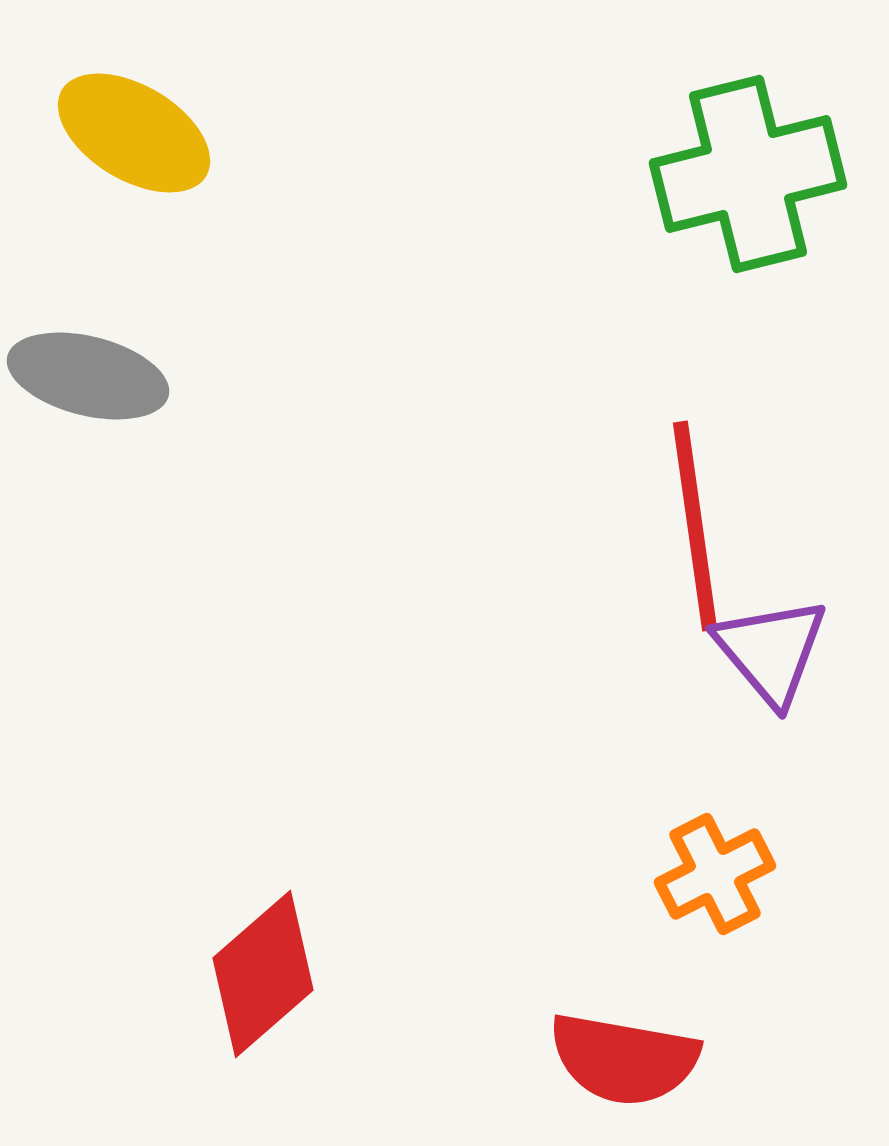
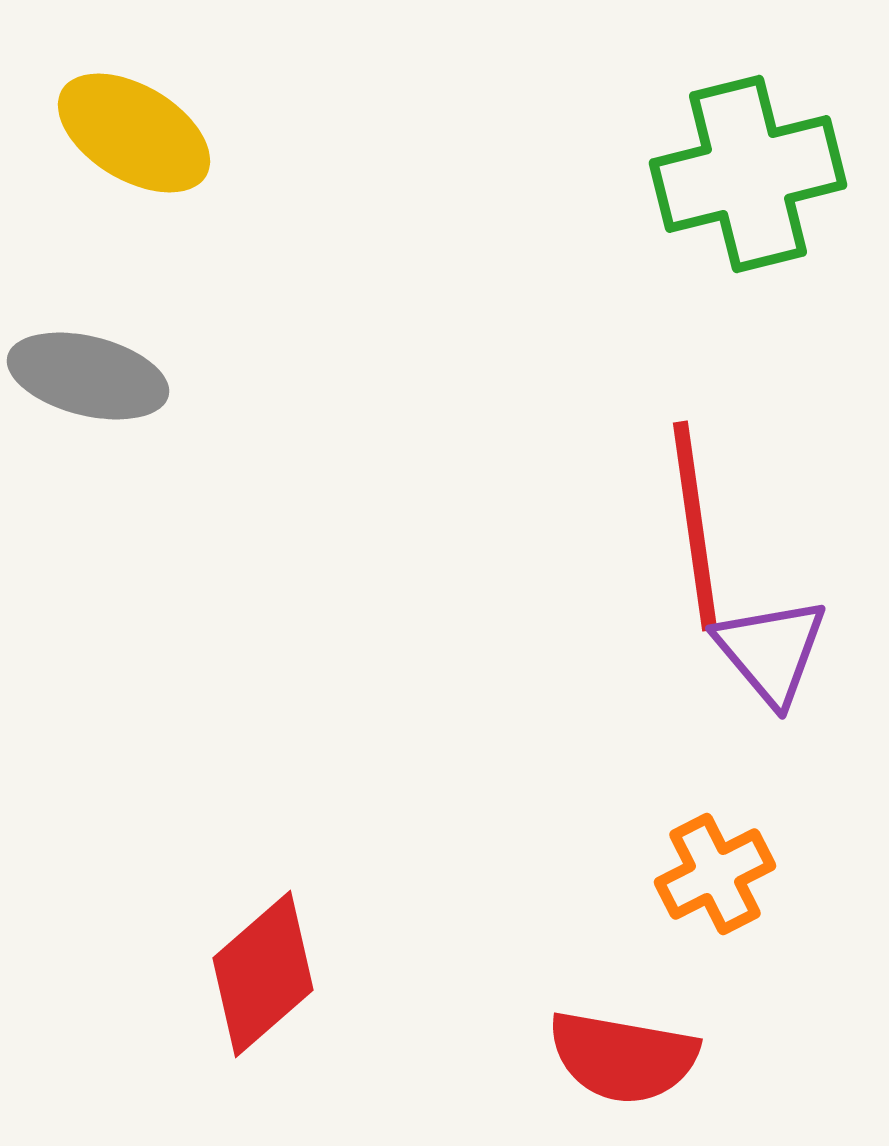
red semicircle: moved 1 px left, 2 px up
